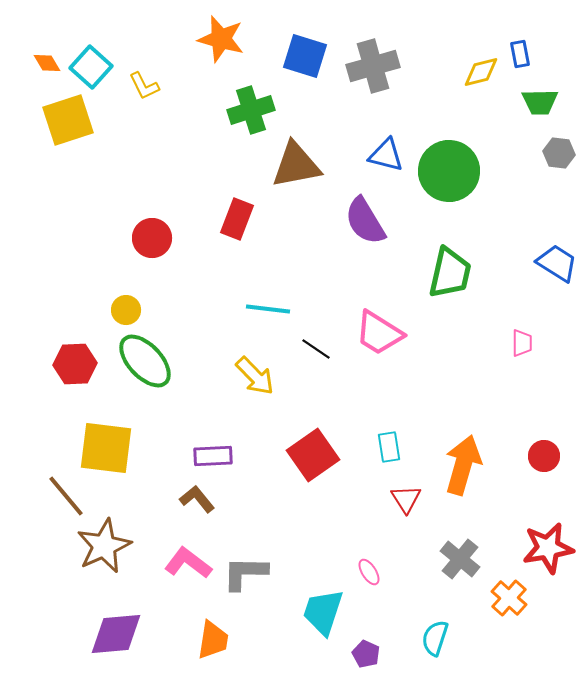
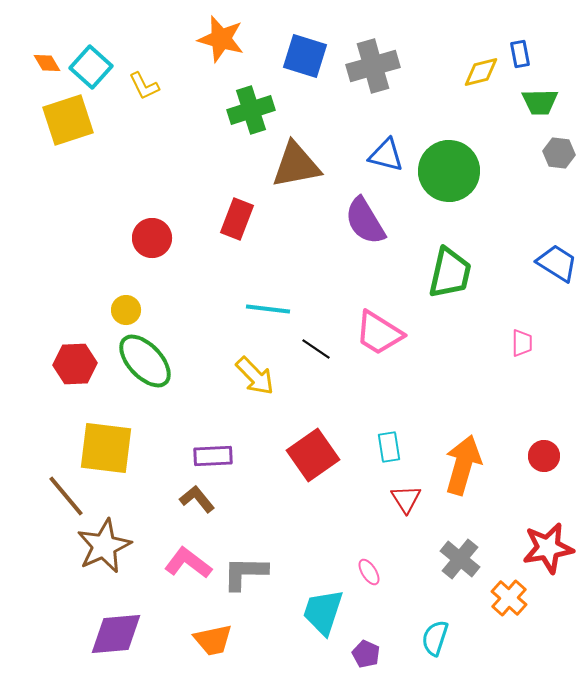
orange trapezoid at (213, 640): rotated 69 degrees clockwise
